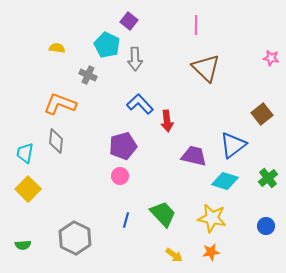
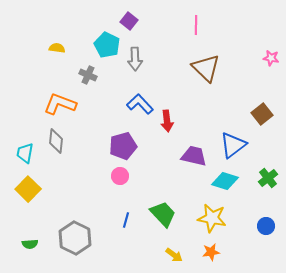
green semicircle: moved 7 px right, 1 px up
